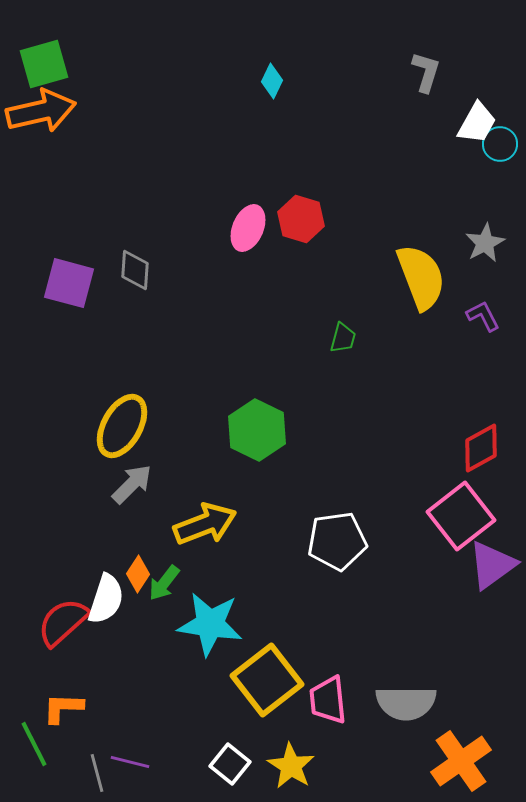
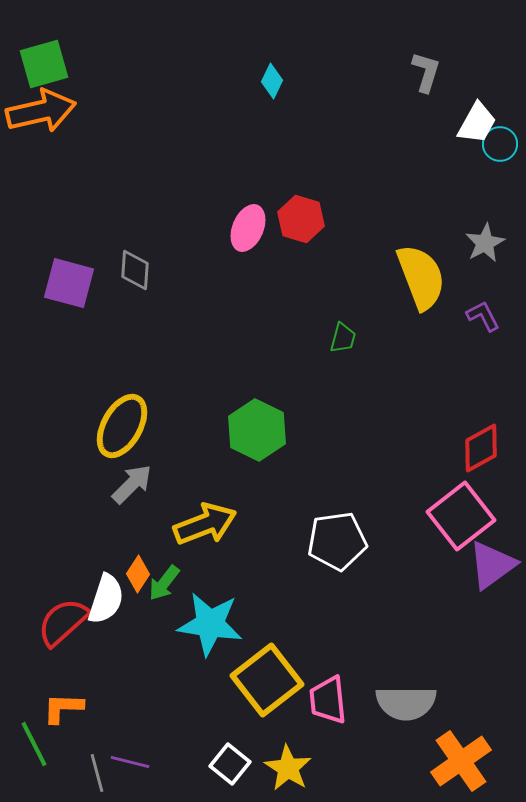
yellow star: moved 3 px left, 2 px down
